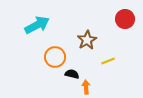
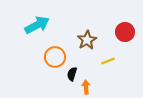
red circle: moved 13 px down
black semicircle: rotated 88 degrees counterclockwise
